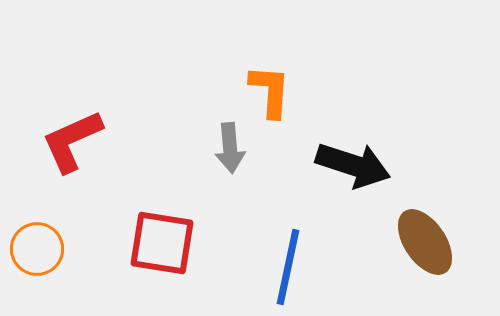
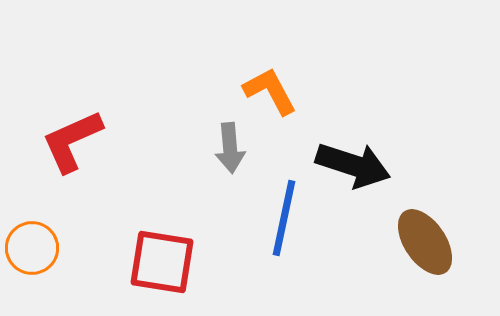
orange L-shape: rotated 32 degrees counterclockwise
red square: moved 19 px down
orange circle: moved 5 px left, 1 px up
blue line: moved 4 px left, 49 px up
